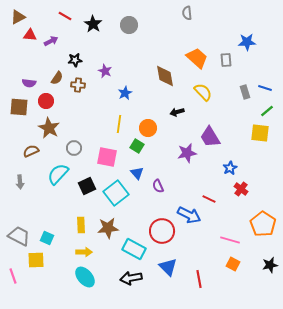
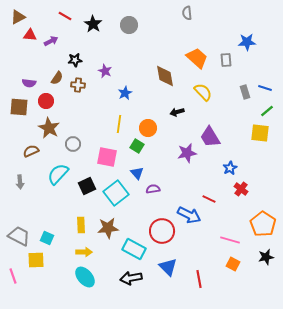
gray circle at (74, 148): moved 1 px left, 4 px up
purple semicircle at (158, 186): moved 5 px left, 3 px down; rotated 104 degrees clockwise
black star at (270, 265): moved 4 px left, 8 px up
